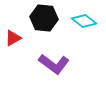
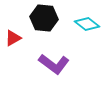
cyan diamond: moved 3 px right, 3 px down
